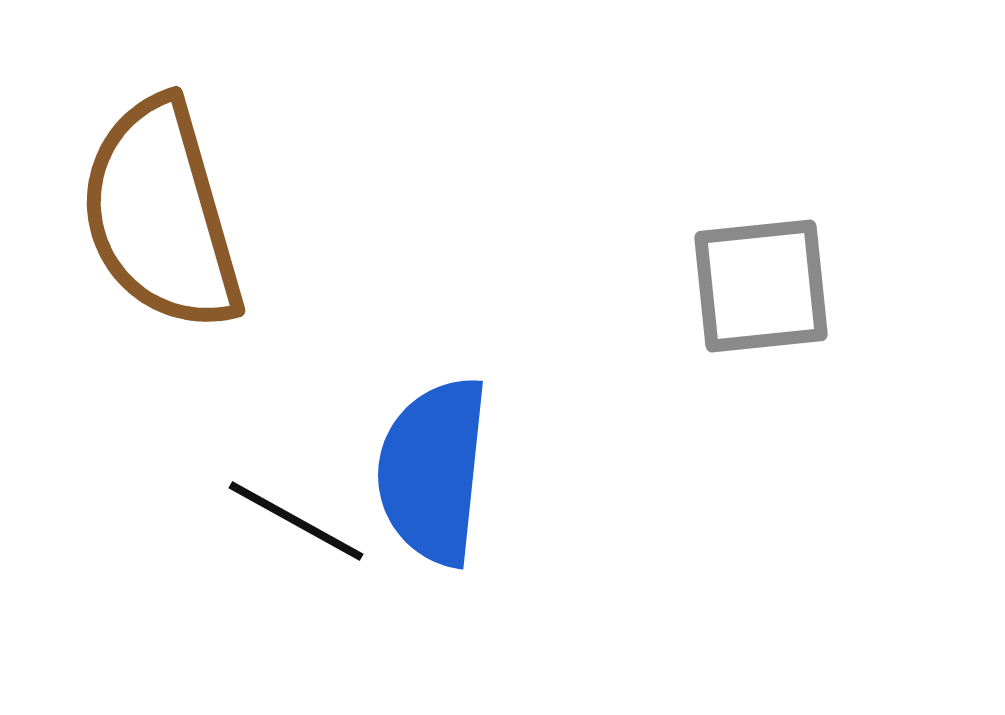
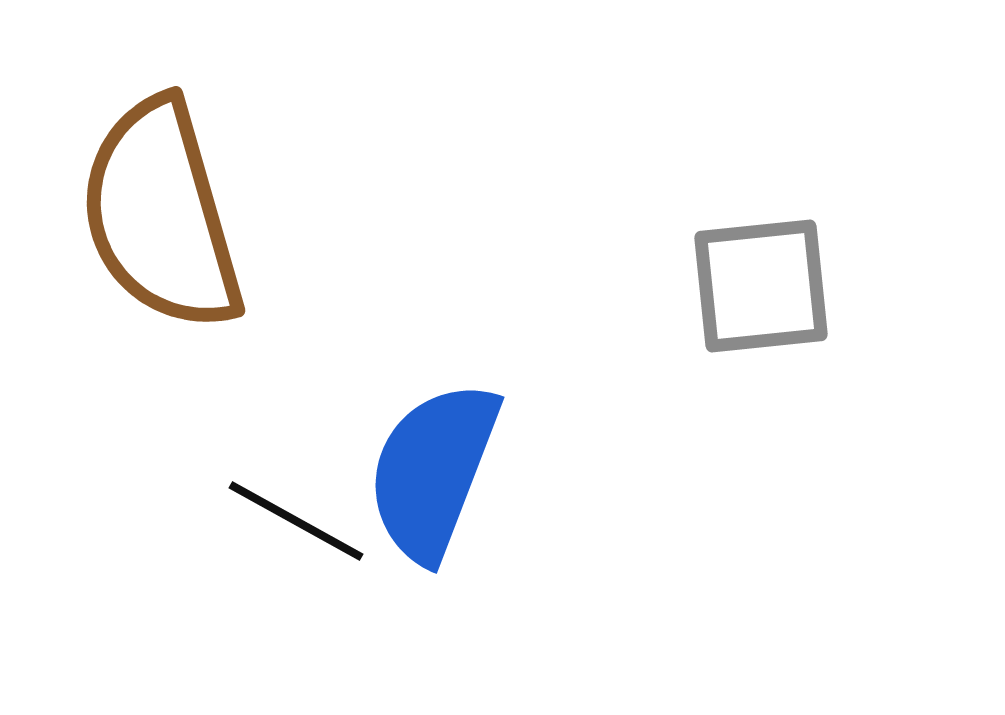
blue semicircle: rotated 15 degrees clockwise
